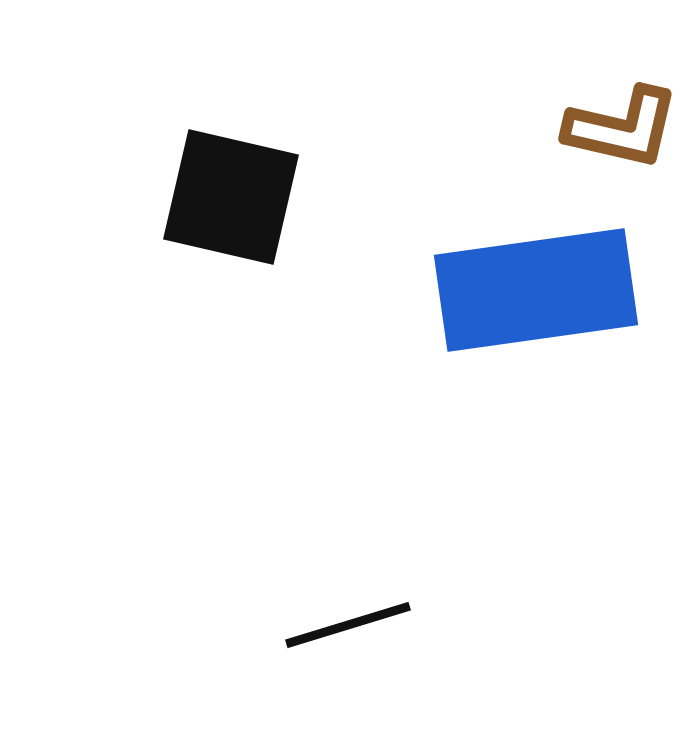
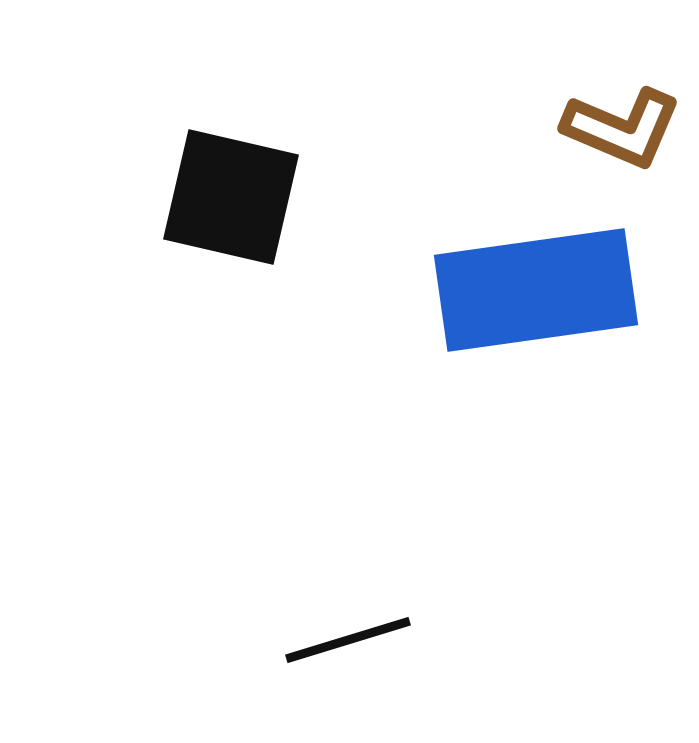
brown L-shape: rotated 10 degrees clockwise
black line: moved 15 px down
